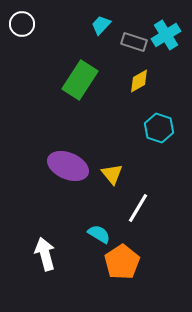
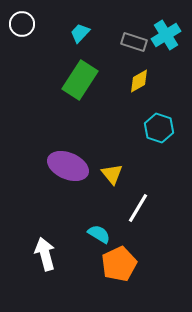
cyan trapezoid: moved 21 px left, 8 px down
orange pentagon: moved 3 px left, 2 px down; rotated 8 degrees clockwise
